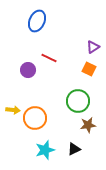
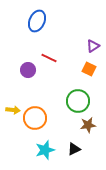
purple triangle: moved 1 px up
